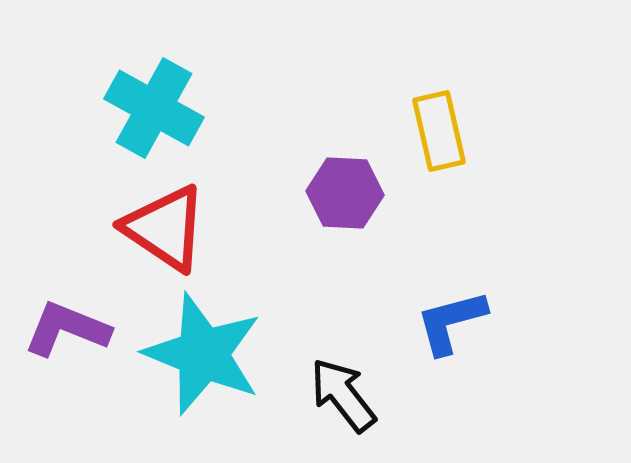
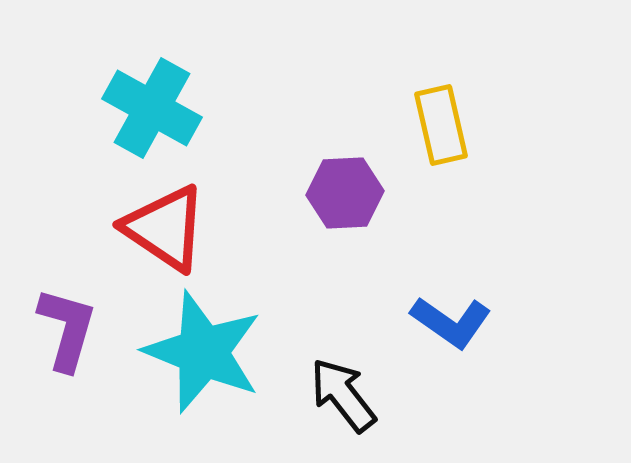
cyan cross: moved 2 px left
yellow rectangle: moved 2 px right, 6 px up
purple hexagon: rotated 6 degrees counterclockwise
blue L-shape: rotated 130 degrees counterclockwise
purple L-shape: rotated 84 degrees clockwise
cyan star: moved 2 px up
